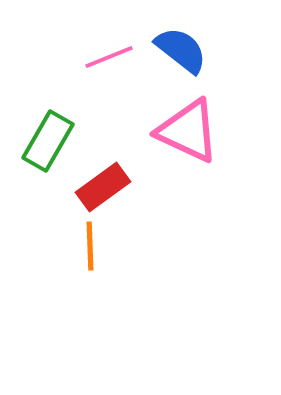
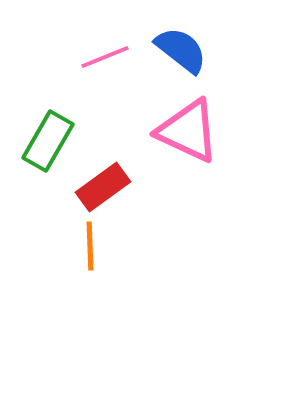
pink line: moved 4 px left
